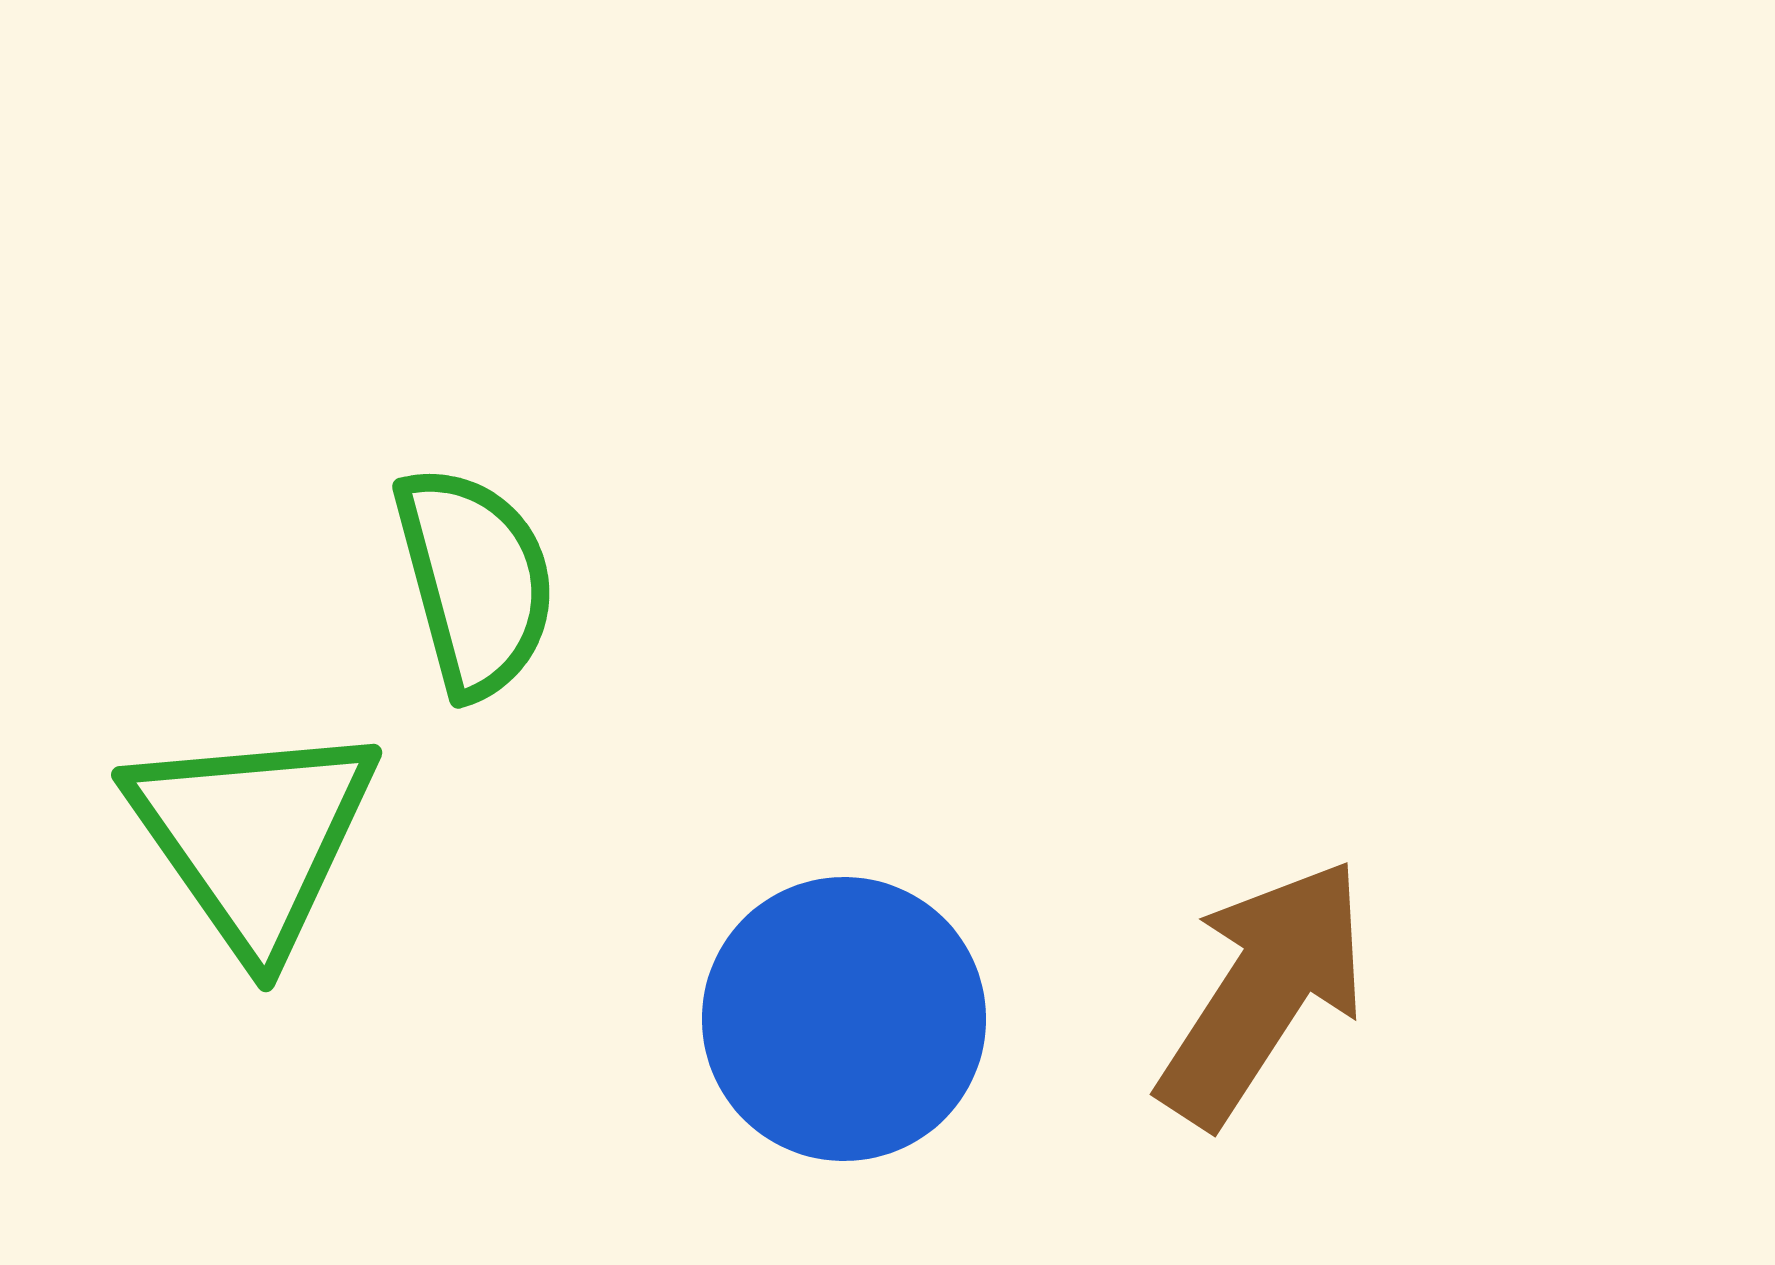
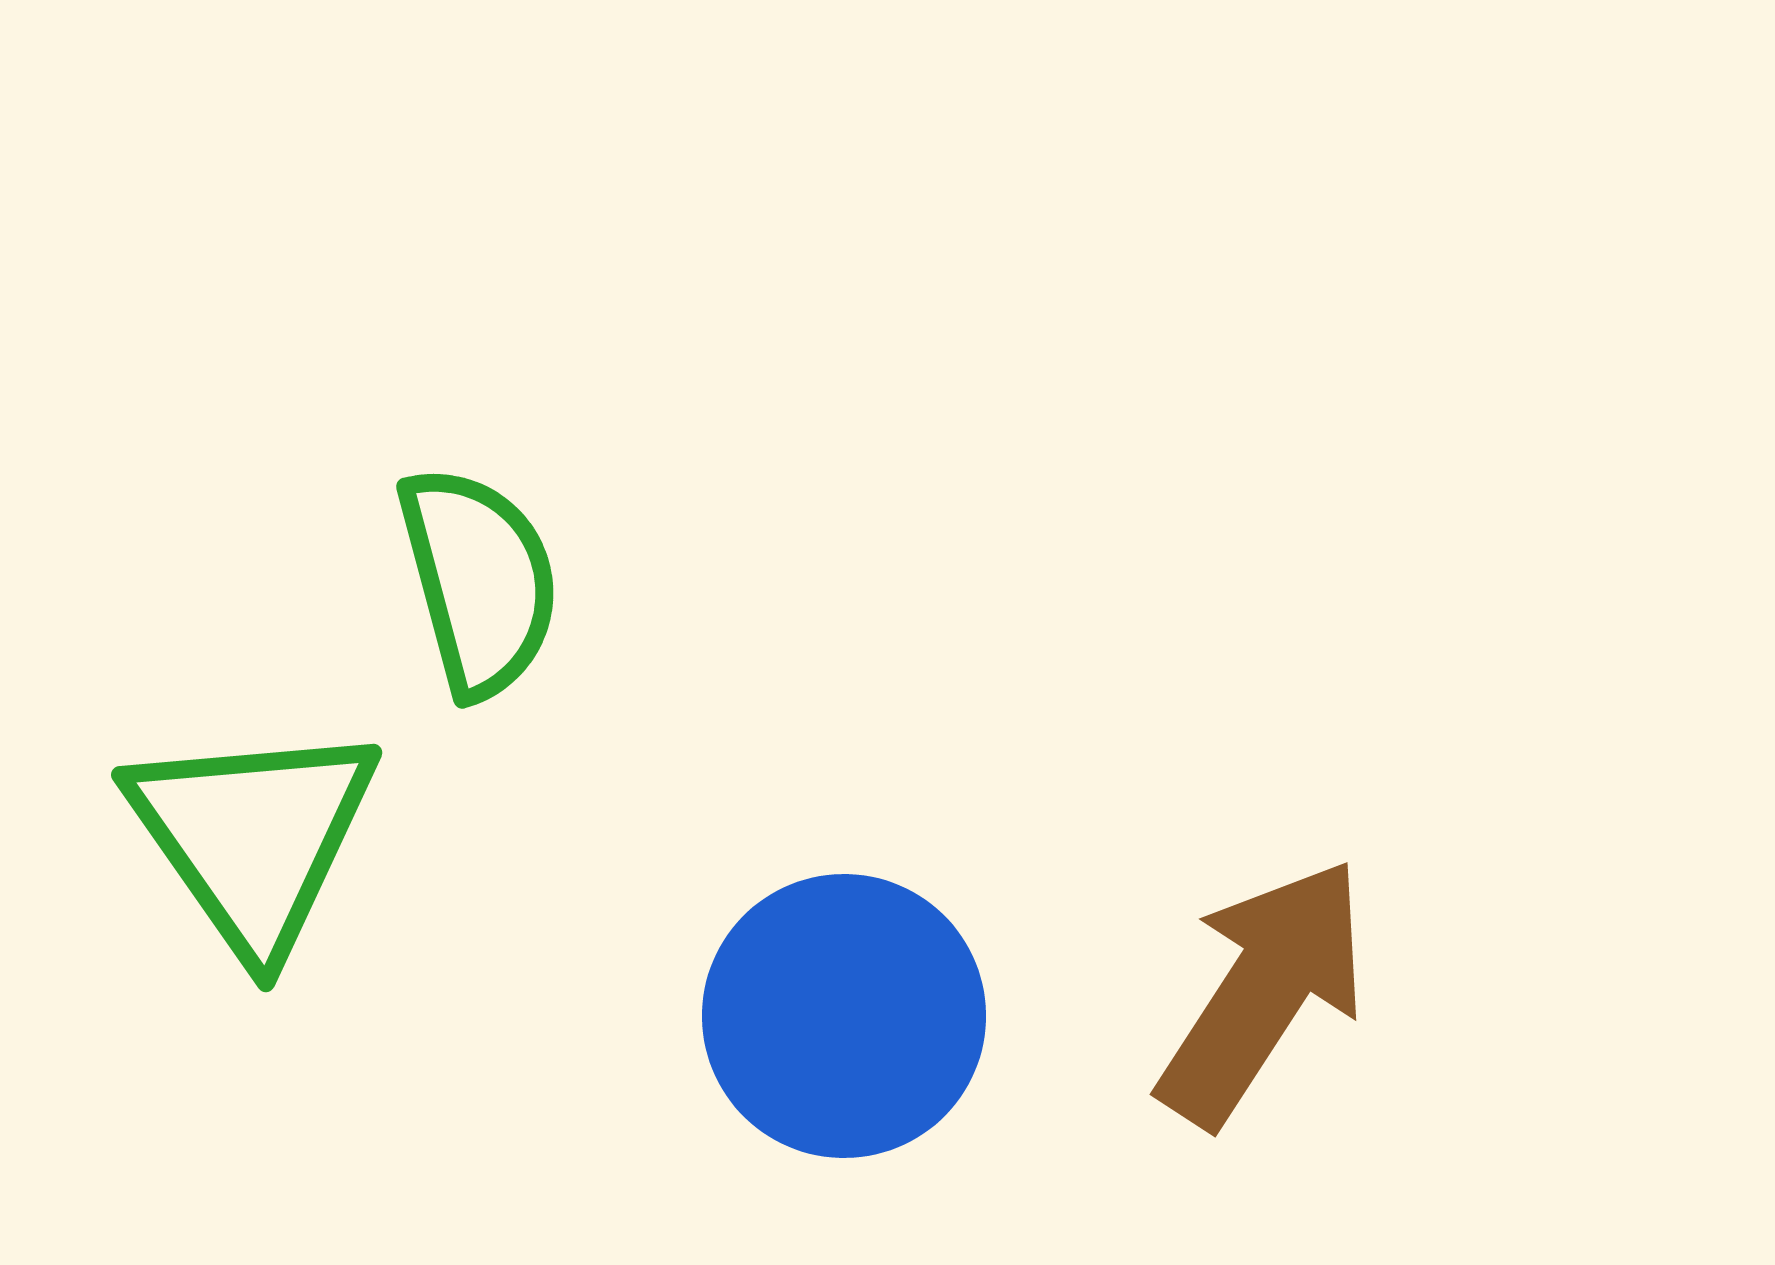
green semicircle: moved 4 px right
blue circle: moved 3 px up
